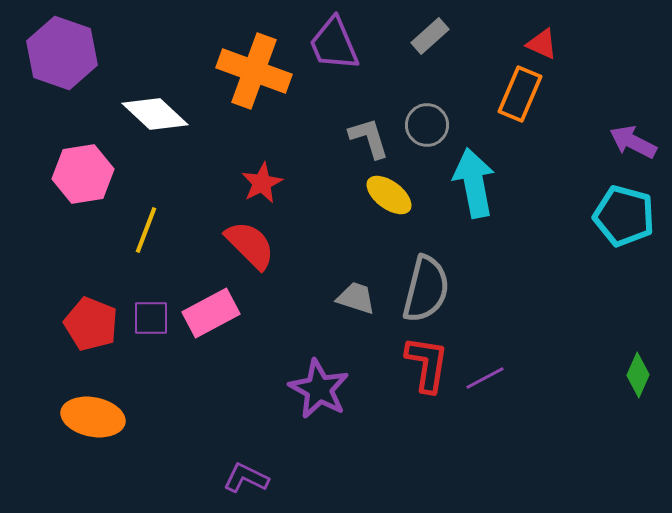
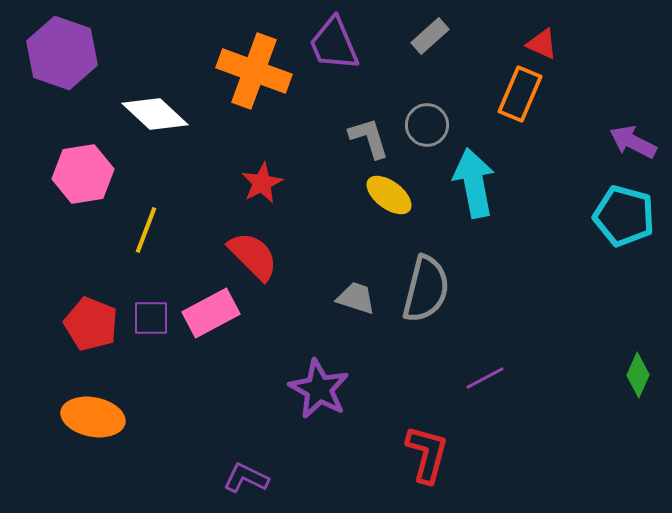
red semicircle: moved 3 px right, 11 px down
red L-shape: moved 90 px down; rotated 6 degrees clockwise
